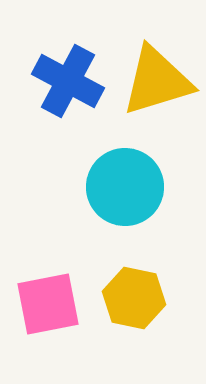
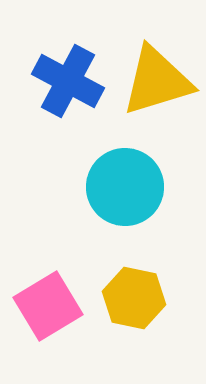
pink square: moved 2 px down; rotated 20 degrees counterclockwise
